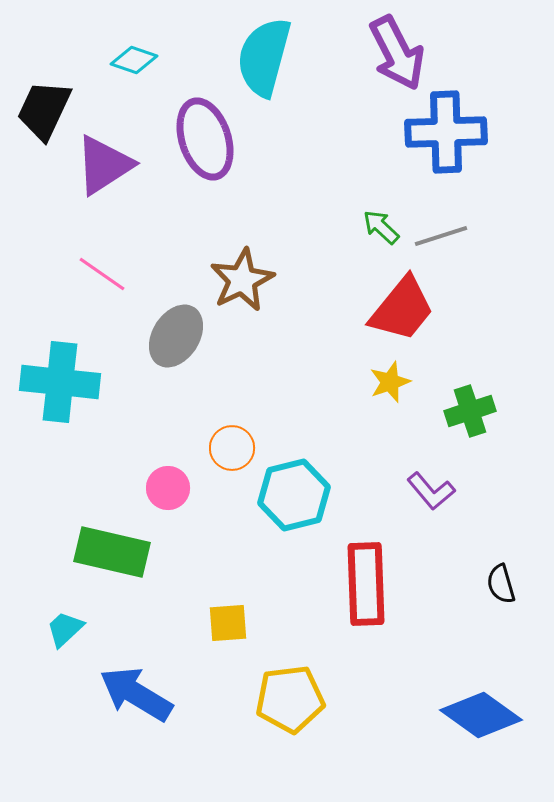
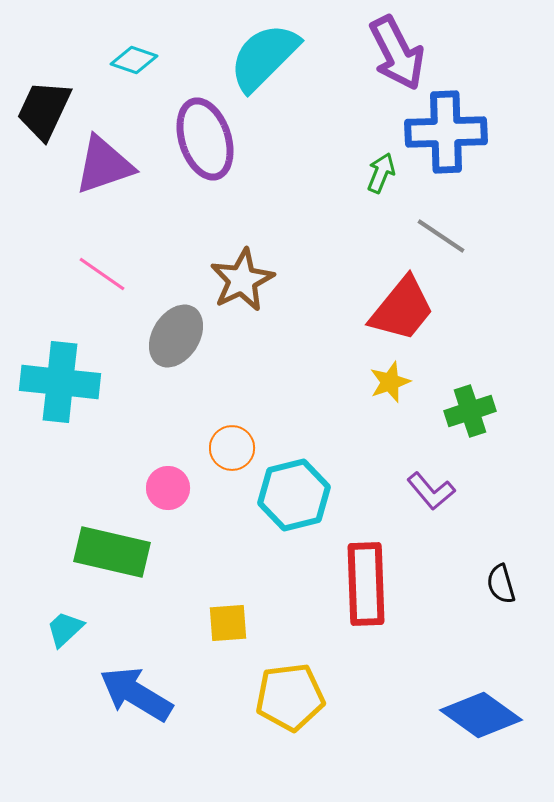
cyan semicircle: rotated 30 degrees clockwise
purple triangle: rotated 14 degrees clockwise
green arrow: moved 54 px up; rotated 69 degrees clockwise
gray line: rotated 52 degrees clockwise
yellow pentagon: moved 2 px up
